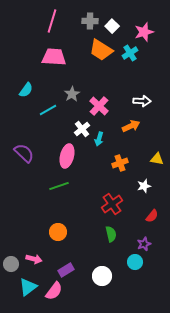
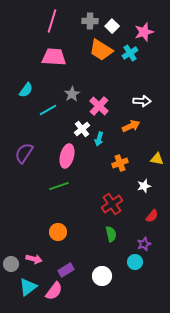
purple semicircle: rotated 100 degrees counterclockwise
